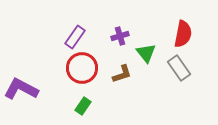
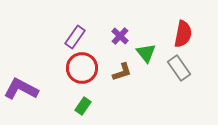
purple cross: rotated 30 degrees counterclockwise
brown L-shape: moved 2 px up
